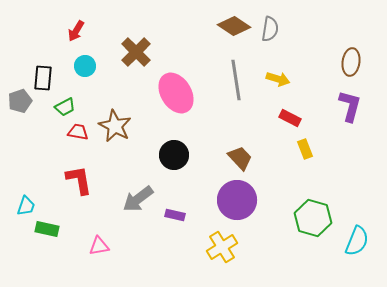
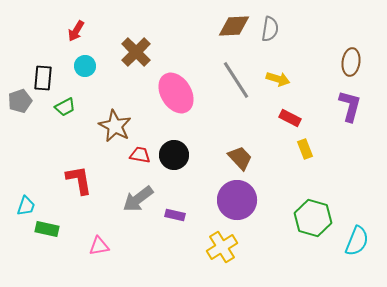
brown diamond: rotated 36 degrees counterclockwise
gray line: rotated 24 degrees counterclockwise
red trapezoid: moved 62 px right, 23 px down
